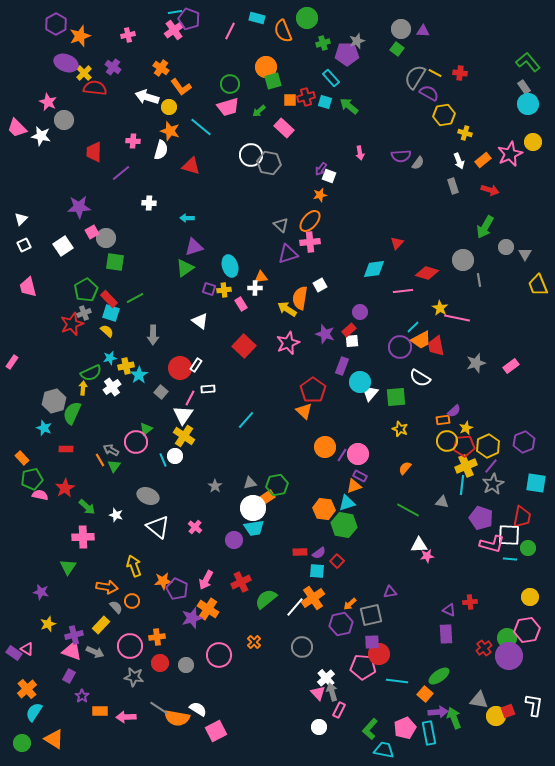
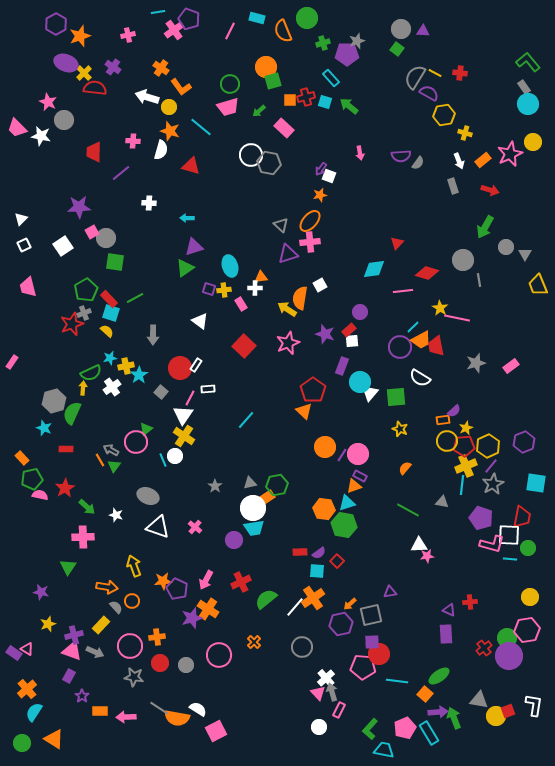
cyan line at (175, 12): moved 17 px left
white triangle at (158, 527): rotated 20 degrees counterclockwise
cyan rectangle at (429, 733): rotated 20 degrees counterclockwise
